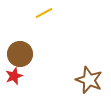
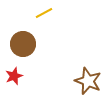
brown circle: moved 3 px right, 10 px up
brown star: moved 1 px left, 1 px down
